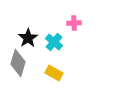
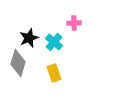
black star: moved 1 px right; rotated 12 degrees clockwise
yellow rectangle: rotated 42 degrees clockwise
